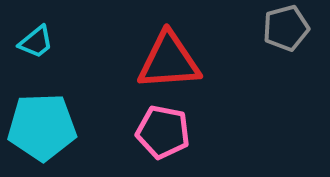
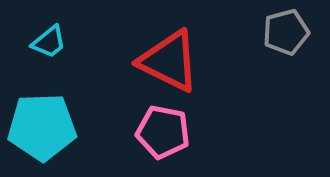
gray pentagon: moved 4 px down
cyan trapezoid: moved 13 px right
red triangle: rotated 30 degrees clockwise
